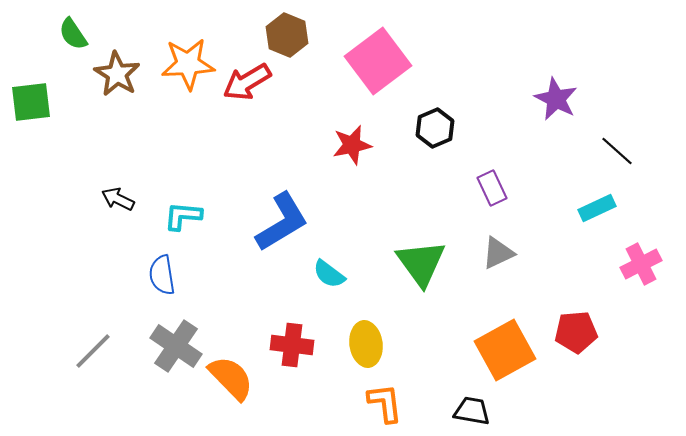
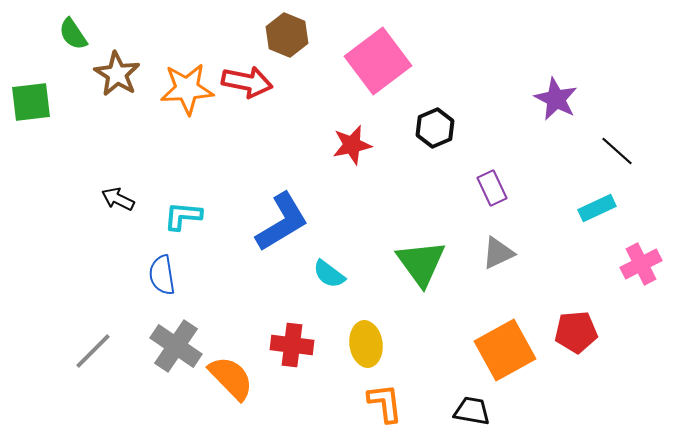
orange star: moved 1 px left, 25 px down
red arrow: rotated 138 degrees counterclockwise
